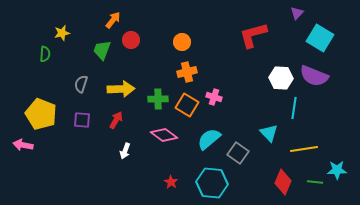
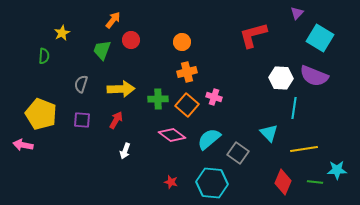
yellow star: rotated 14 degrees counterclockwise
green semicircle: moved 1 px left, 2 px down
orange square: rotated 10 degrees clockwise
pink diamond: moved 8 px right
red star: rotated 16 degrees counterclockwise
